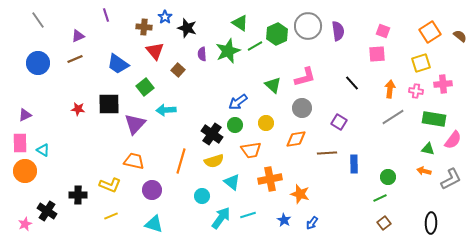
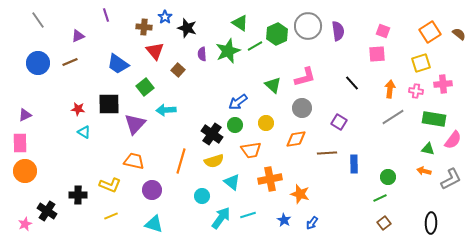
brown semicircle at (460, 36): moved 1 px left, 2 px up
brown line at (75, 59): moved 5 px left, 3 px down
cyan triangle at (43, 150): moved 41 px right, 18 px up
